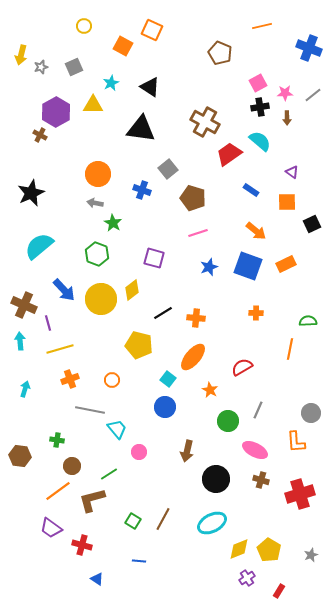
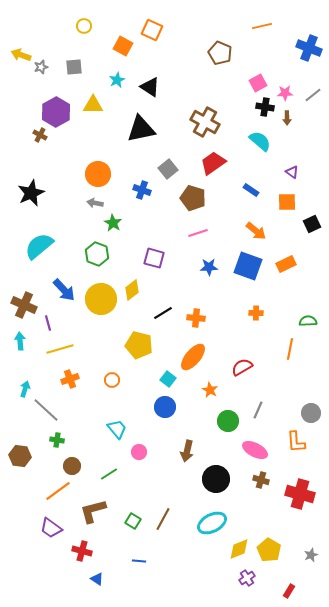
yellow arrow at (21, 55): rotated 96 degrees clockwise
gray square at (74, 67): rotated 18 degrees clockwise
cyan star at (111, 83): moved 6 px right, 3 px up
black cross at (260, 107): moved 5 px right; rotated 18 degrees clockwise
black triangle at (141, 129): rotated 20 degrees counterclockwise
red trapezoid at (229, 154): moved 16 px left, 9 px down
blue star at (209, 267): rotated 18 degrees clockwise
gray line at (90, 410): moved 44 px left; rotated 32 degrees clockwise
red cross at (300, 494): rotated 32 degrees clockwise
brown L-shape at (92, 500): moved 1 px right, 11 px down
red cross at (82, 545): moved 6 px down
red rectangle at (279, 591): moved 10 px right
